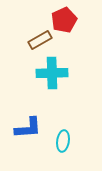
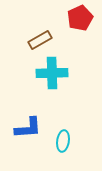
red pentagon: moved 16 px right, 2 px up
